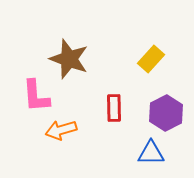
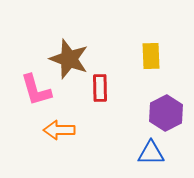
yellow rectangle: moved 3 px up; rotated 44 degrees counterclockwise
pink L-shape: moved 6 px up; rotated 12 degrees counterclockwise
red rectangle: moved 14 px left, 20 px up
orange arrow: moved 2 px left; rotated 16 degrees clockwise
